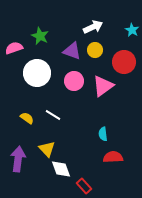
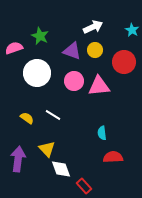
pink triangle: moved 4 px left; rotated 30 degrees clockwise
cyan semicircle: moved 1 px left, 1 px up
